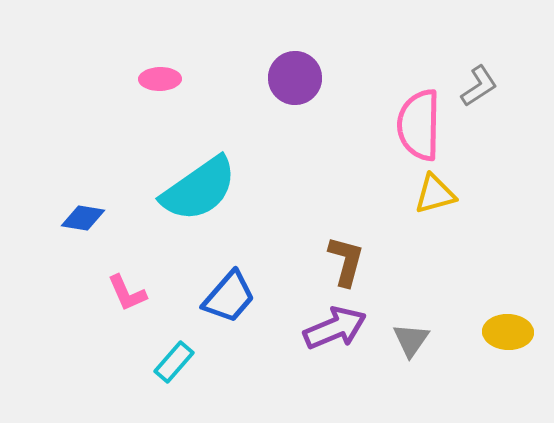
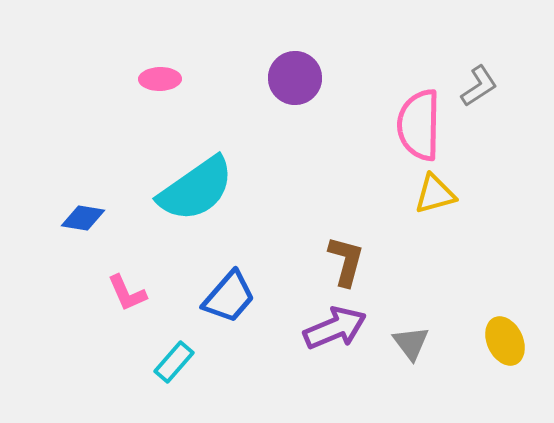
cyan semicircle: moved 3 px left
yellow ellipse: moved 3 px left, 9 px down; rotated 63 degrees clockwise
gray triangle: moved 3 px down; rotated 12 degrees counterclockwise
